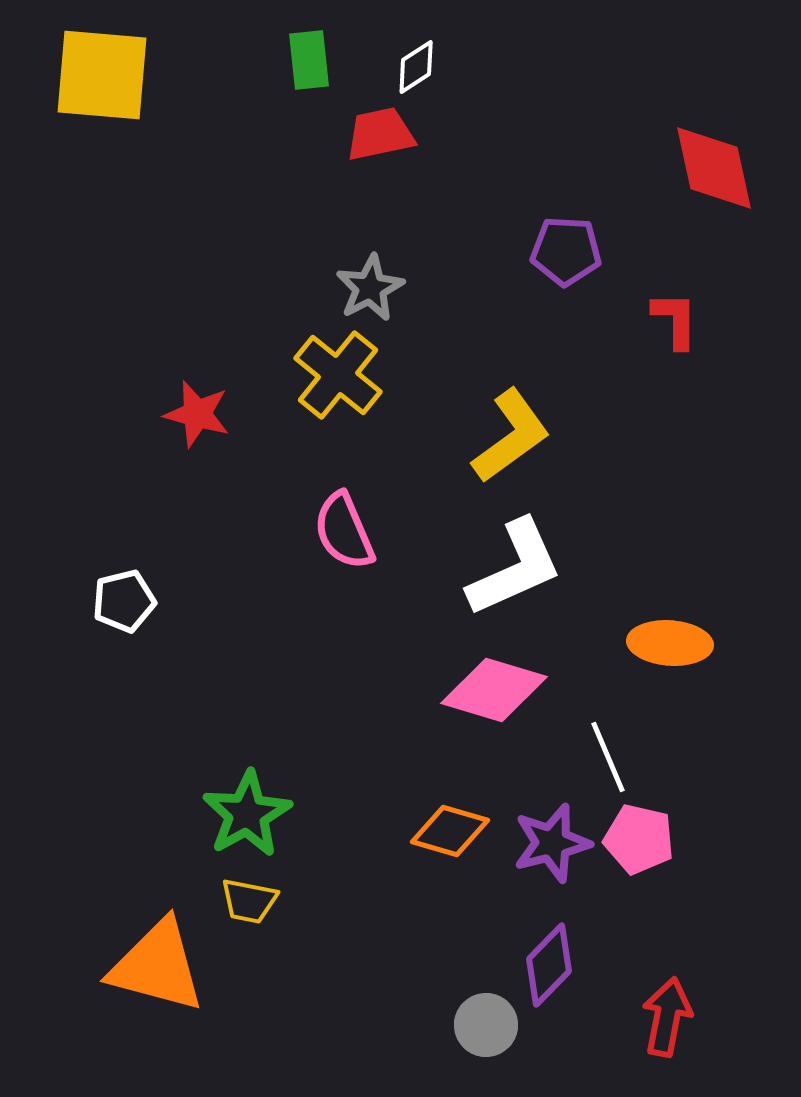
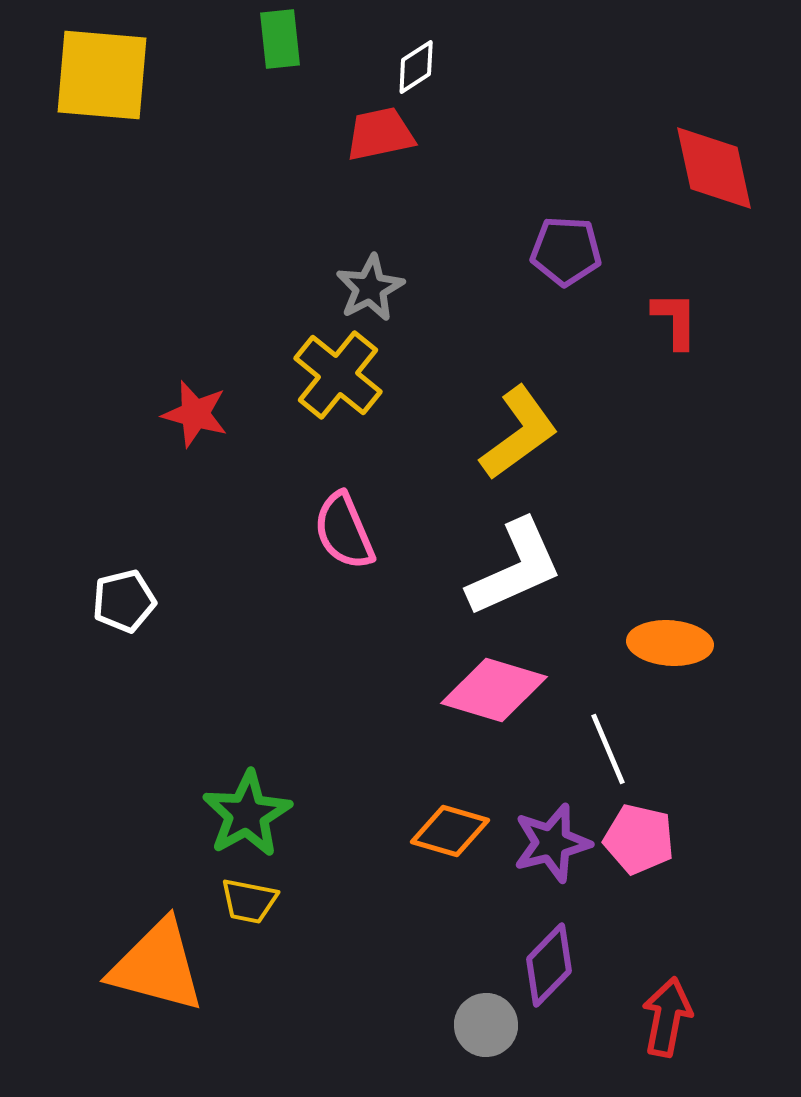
green rectangle: moved 29 px left, 21 px up
red star: moved 2 px left
yellow L-shape: moved 8 px right, 3 px up
white line: moved 8 px up
